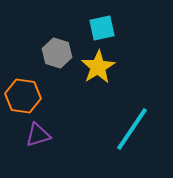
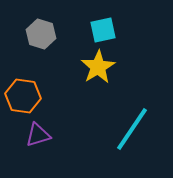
cyan square: moved 1 px right, 2 px down
gray hexagon: moved 16 px left, 19 px up
